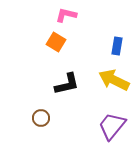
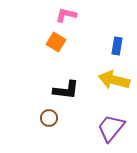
yellow arrow: rotated 12 degrees counterclockwise
black L-shape: moved 1 px left, 6 px down; rotated 20 degrees clockwise
brown circle: moved 8 px right
purple trapezoid: moved 1 px left, 2 px down
